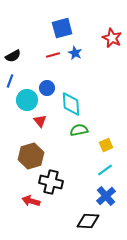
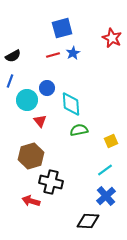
blue star: moved 2 px left; rotated 16 degrees clockwise
yellow square: moved 5 px right, 4 px up
